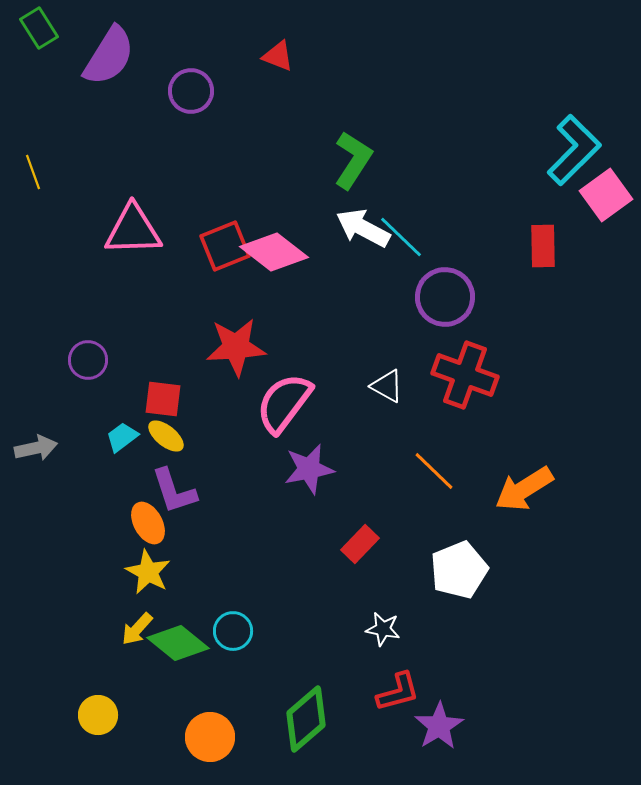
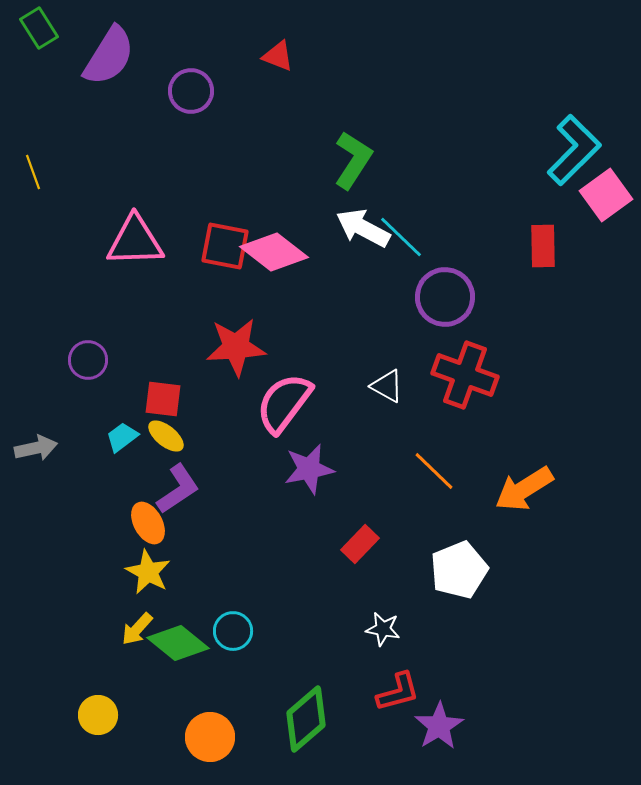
pink triangle at (133, 230): moved 2 px right, 11 px down
red square at (225, 246): rotated 33 degrees clockwise
purple L-shape at (174, 491): moved 4 px right, 2 px up; rotated 106 degrees counterclockwise
